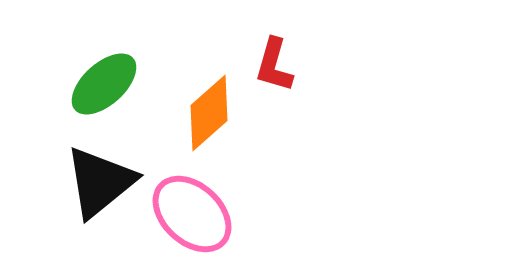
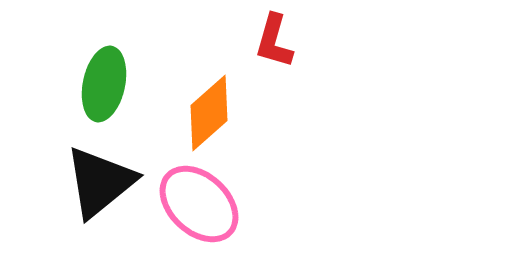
red L-shape: moved 24 px up
green ellipse: rotated 36 degrees counterclockwise
pink ellipse: moved 7 px right, 10 px up
